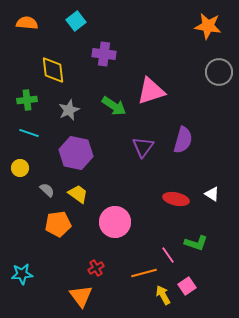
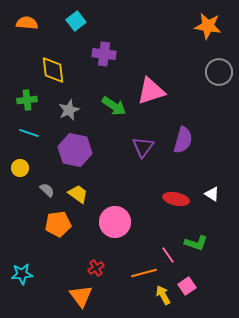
purple hexagon: moved 1 px left, 3 px up
